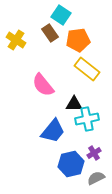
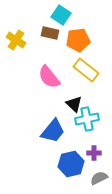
brown rectangle: rotated 42 degrees counterclockwise
yellow rectangle: moved 1 px left, 1 px down
pink semicircle: moved 6 px right, 8 px up
black triangle: rotated 42 degrees clockwise
purple cross: rotated 32 degrees clockwise
gray semicircle: moved 3 px right
